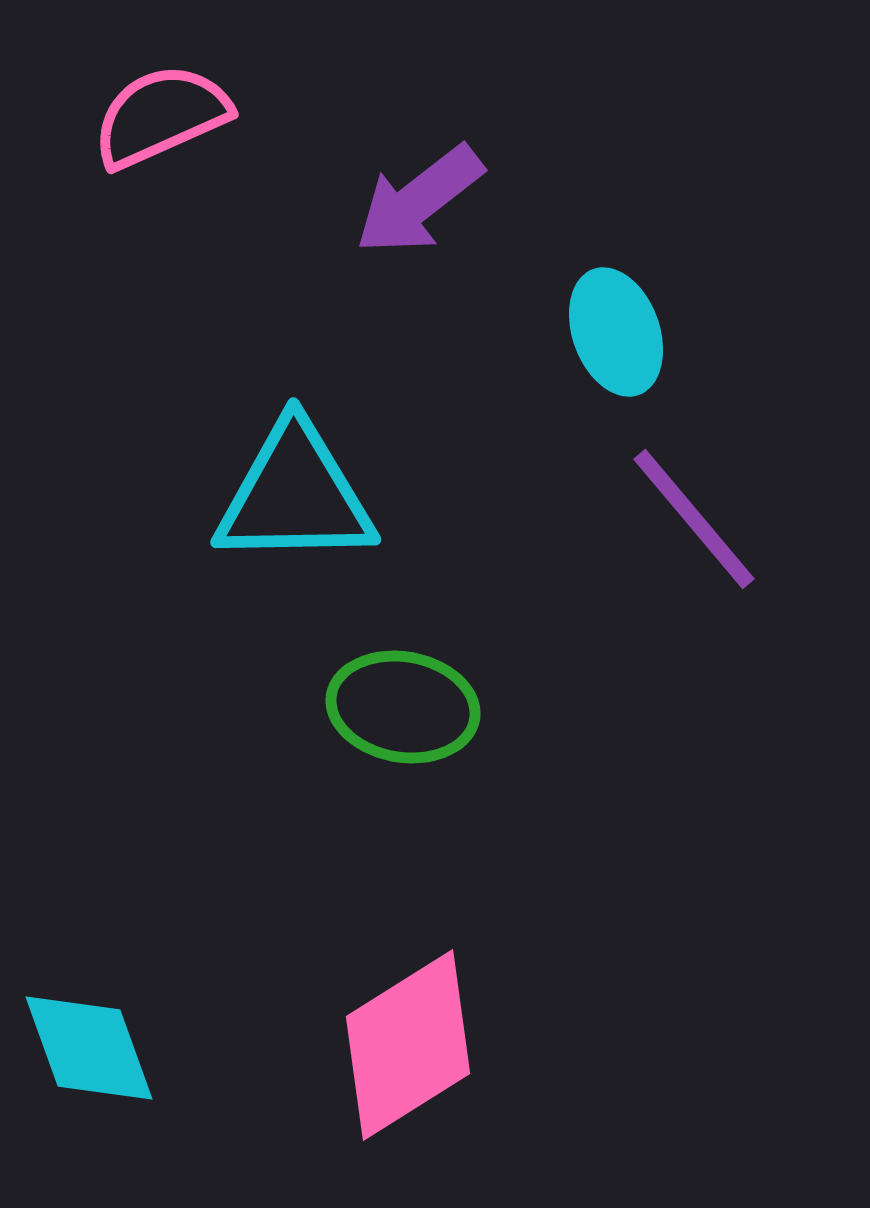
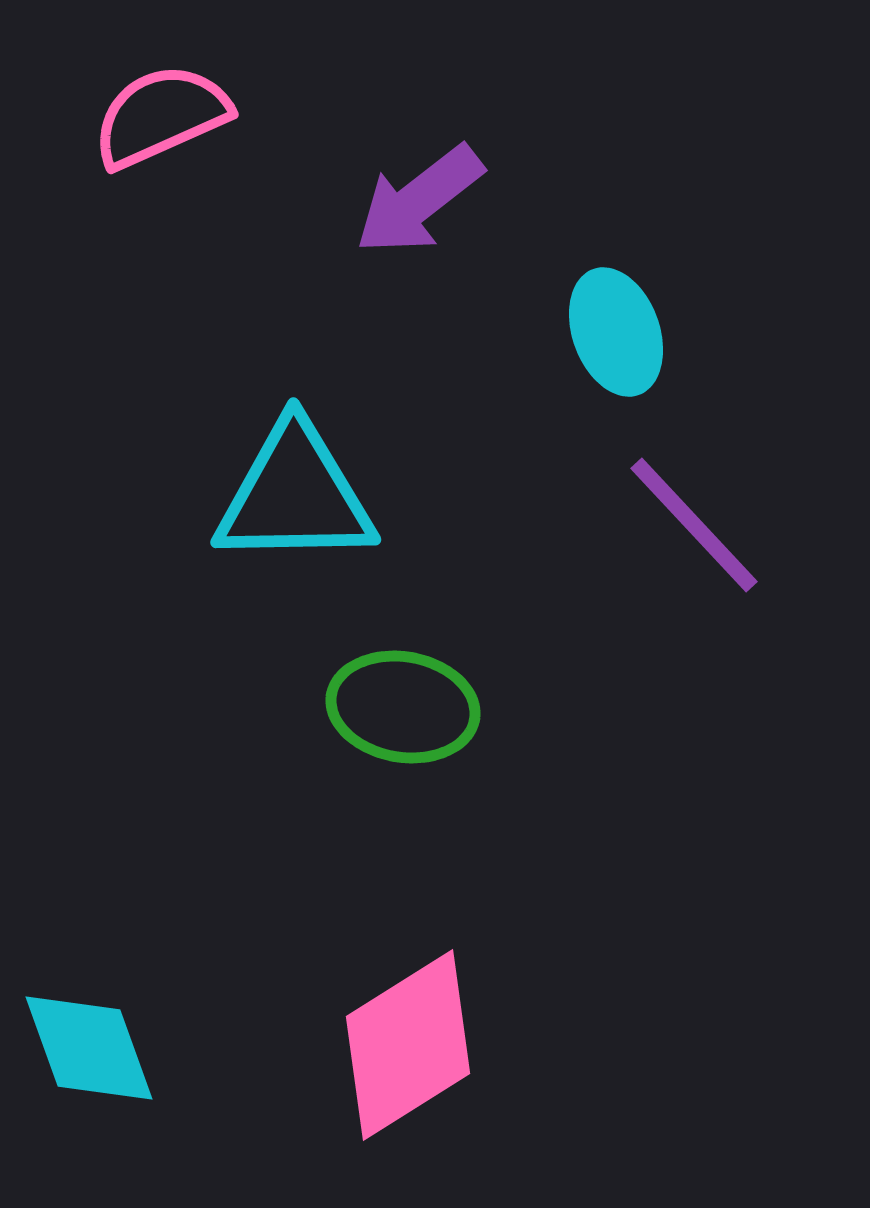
purple line: moved 6 px down; rotated 3 degrees counterclockwise
